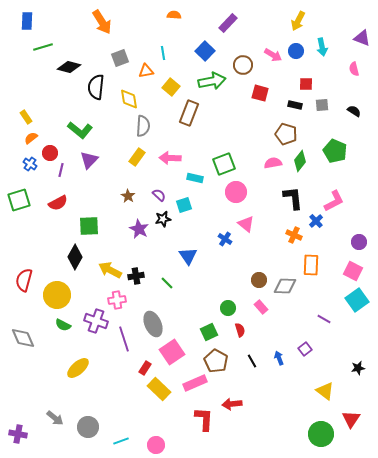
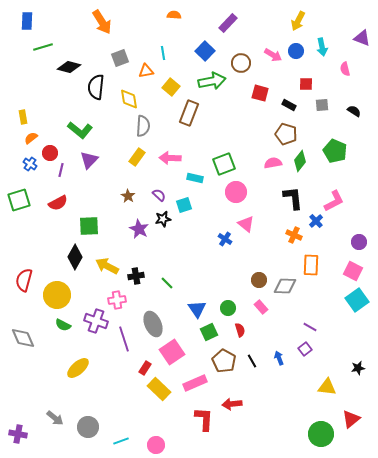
brown circle at (243, 65): moved 2 px left, 2 px up
pink semicircle at (354, 69): moved 9 px left
black rectangle at (295, 105): moved 6 px left; rotated 16 degrees clockwise
yellow rectangle at (26, 117): moved 3 px left; rotated 24 degrees clockwise
blue triangle at (188, 256): moved 9 px right, 53 px down
yellow arrow at (110, 270): moved 3 px left, 4 px up
purple line at (324, 319): moved 14 px left, 8 px down
brown pentagon at (216, 361): moved 8 px right
yellow triangle at (325, 391): moved 2 px right, 4 px up; rotated 30 degrees counterclockwise
red triangle at (351, 419): rotated 18 degrees clockwise
